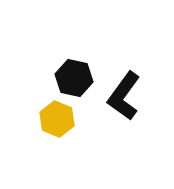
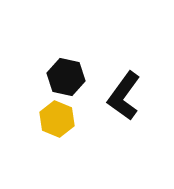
black hexagon: moved 8 px left, 1 px up
